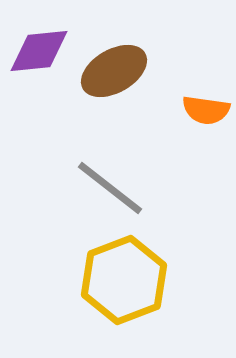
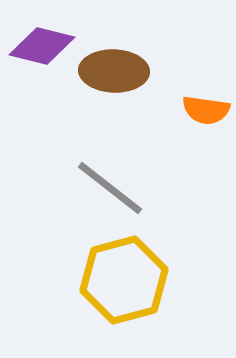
purple diamond: moved 3 px right, 5 px up; rotated 20 degrees clockwise
brown ellipse: rotated 32 degrees clockwise
yellow hexagon: rotated 6 degrees clockwise
